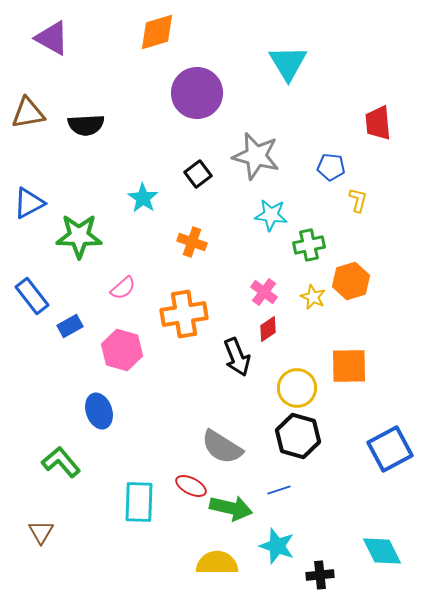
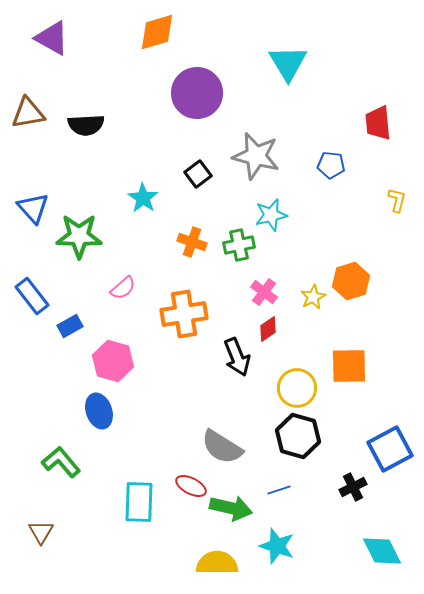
blue pentagon at (331, 167): moved 2 px up
yellow L-shape at (358, 200): moved 39 px right
blue triangle at (29, 203): moved 4 px right, 5 px down; rotated 44 degrees counterclockwise
cyan star at (271, 215): rotated 20 degrees counterclockwise
green cross at (309, 245): moved 70 px left
yellow star at (313, 297): rotated 20 degrees clockwise
pink hexagon at (122, 350): moved 9 px left, 11 px down
black cross at (320, 575): moved 33 px right, 88 px up; rotated 20 degrees counterclockwise
